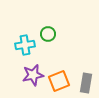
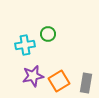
purple star: moved 1 px down
orange square: rotated 10 degrees counterclockwise
